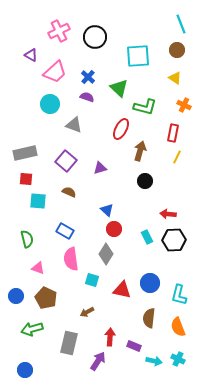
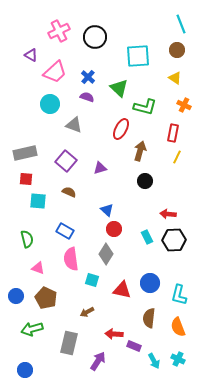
red arrow at (110, 337): moved 4 px right, 3 px up; rotated 90 degrees counterclockwise
cyan arrow at (154, 361): rotated 49 degrees clockwise
